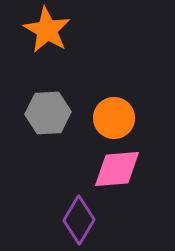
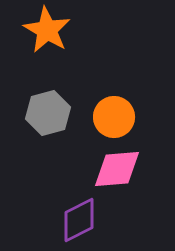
gray hexagon: rotated 12 degrees counterclockwise
orange circle: moved 1 px up
purple diamond: rotated 33 degrees clockwise
